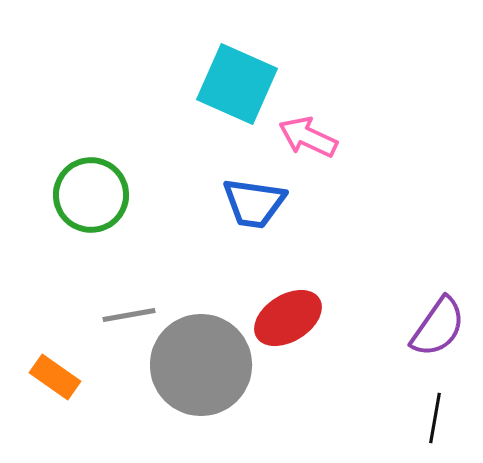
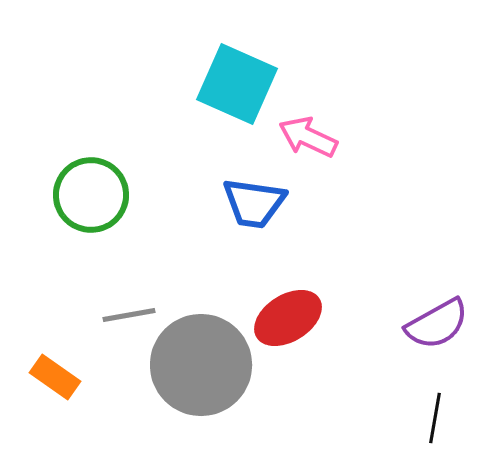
purple semicircle: moved 1 px left, 3 px up; rotated 26 degrees clockwise
